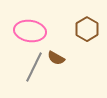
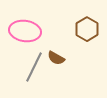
pink ellipse: moved 5 px left
